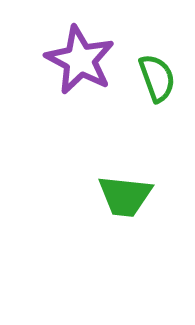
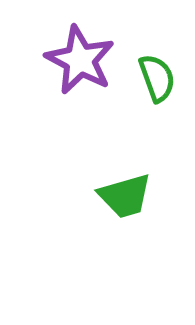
green trapezoid: rotated 22 degrees counterclockwise
